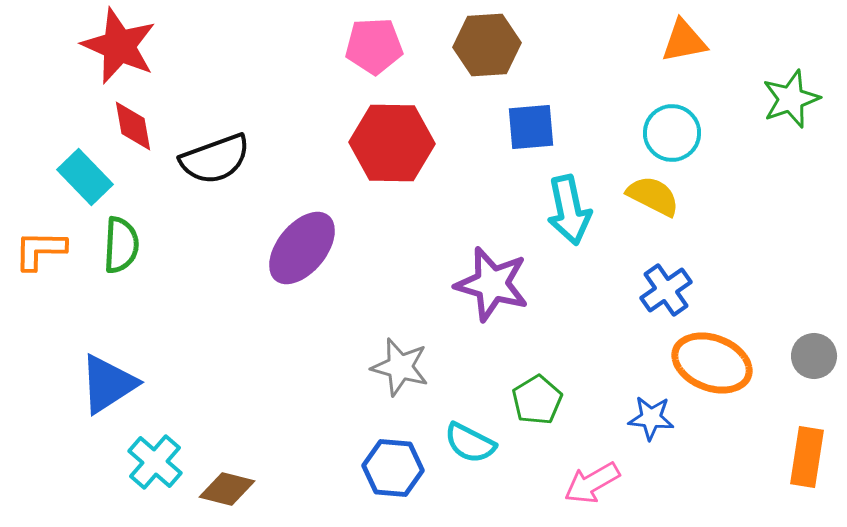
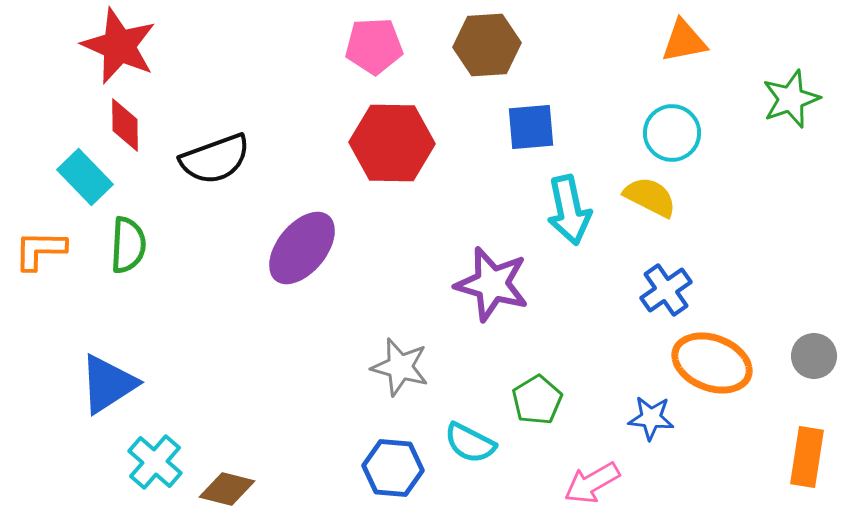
red diamond: moved 8 px left, 1 px up; rotated 10 degrees clockwise
yellow semicircle: moved 3 px left, 1 px down
green semicircle: moved 7 px right
